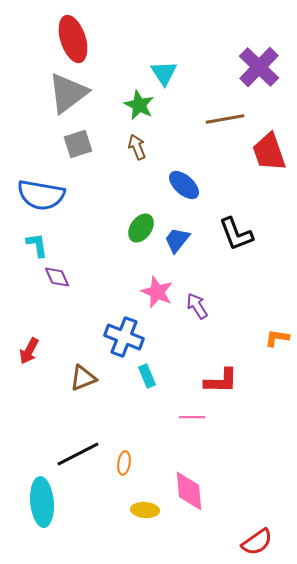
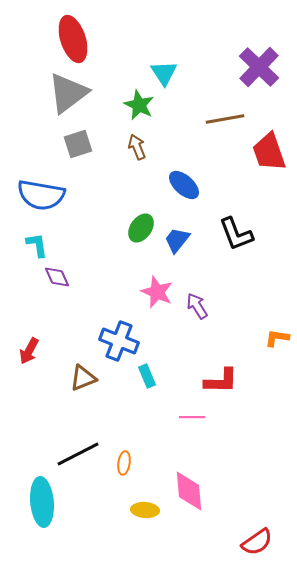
blue cross: moved 5 px left, 4 px down
